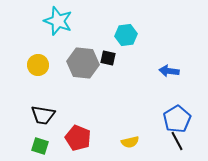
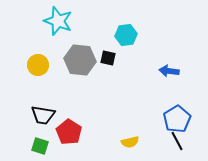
gray hexagon: moved 3 px left, 3 px up
red pentagon: moved 9 px left, 6 px up; rotated 10 degrees clockwise
